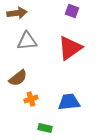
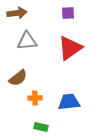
purple square: moved 4 px left, 2 px down; rotated 24 degrees counterclockwise
orange cross: moved 4 px right, 1 px up; rotated 16 degrees clockwise
green rectangle: moved 4 px left, 1 px up
